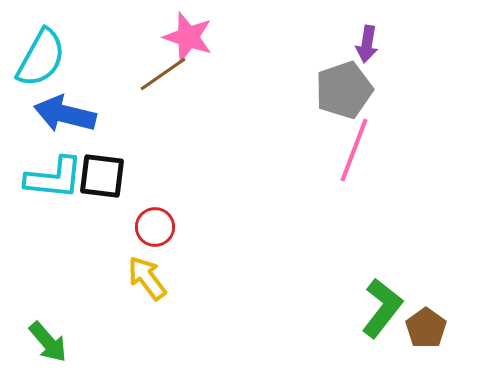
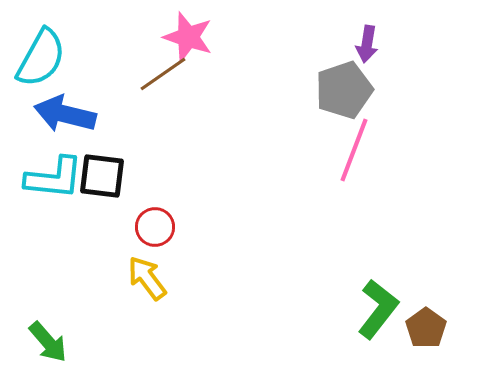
green L-shape: moved 4 px left, 1 px down
